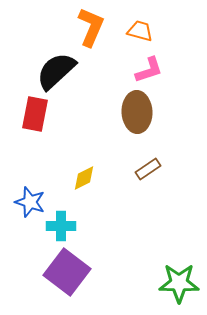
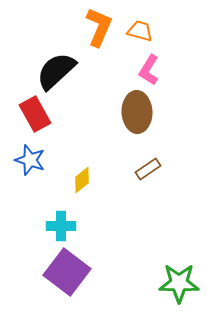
orange L-shape: moved 8 px right
pink L-shape: rotated 140 degrees clockwise
red rectangle: rotated 40 degrees counterclockwise
yellow diamond: moved 2 px left, 2 px down; rotated 12 degrees counterclockwise
blue star: moved 42 px up
